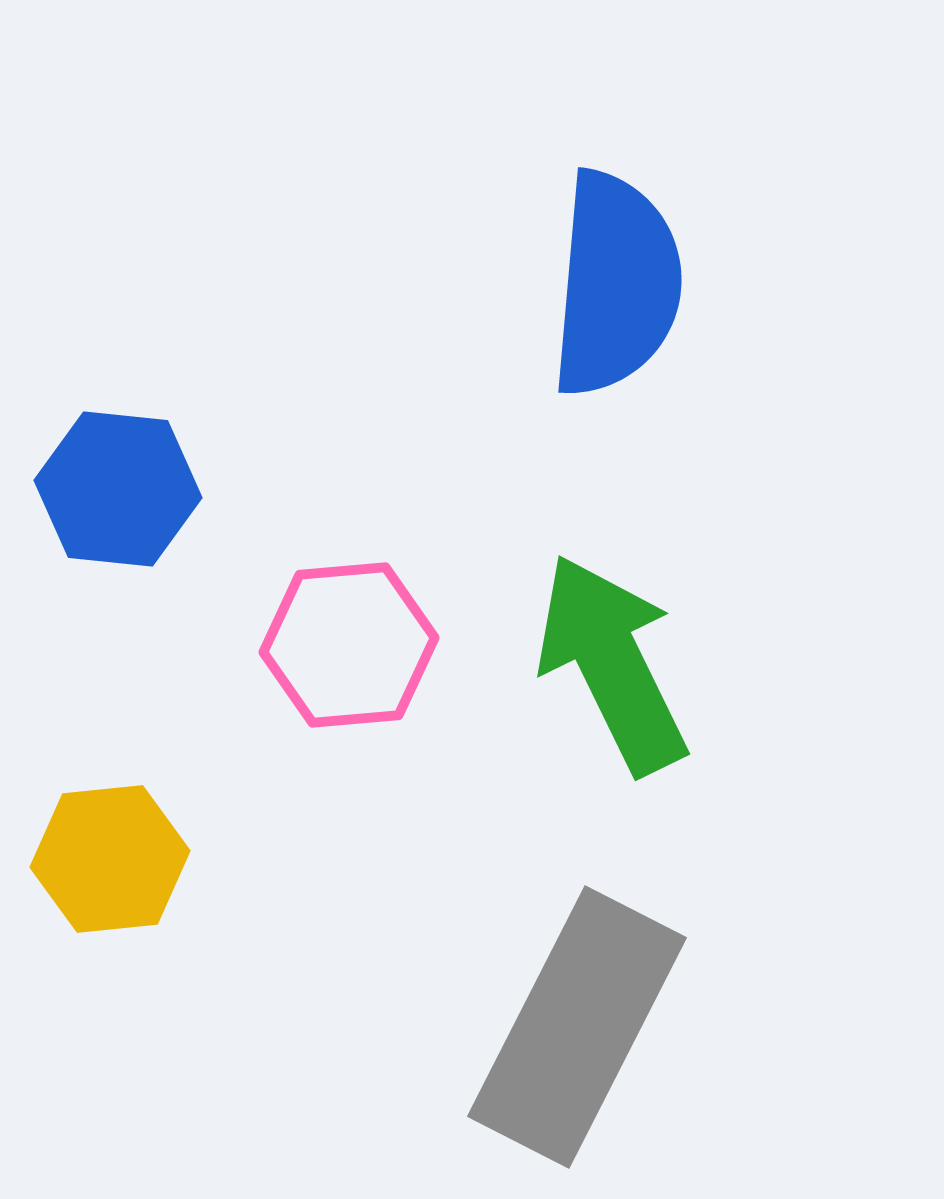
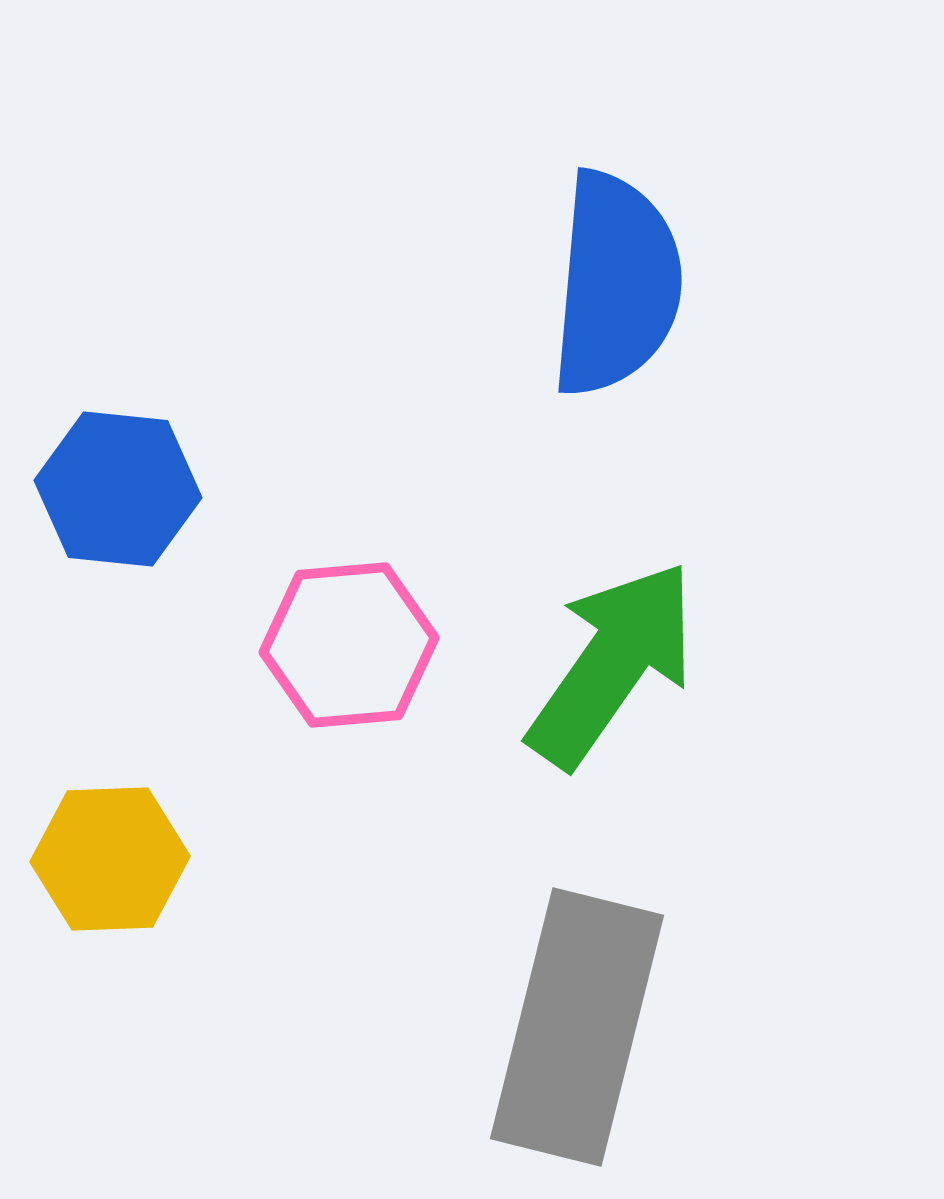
green arrow: rotated 61 degrees clockwise
yellow hexagon: rotated 4 degrees clockwise
gray rectangle: rotated 13 degrees counterclockwise
